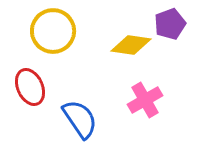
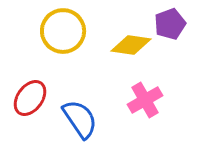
yellow circle: moved 10 px right
red ellipse: moved 11 px down; rotated 60 degrees clockwise
